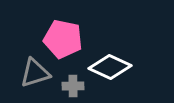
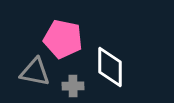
white diamond: rotated 66 degrees clockwise
gray triangle: moved 1 px up; rotated 28 degrees clockwise
